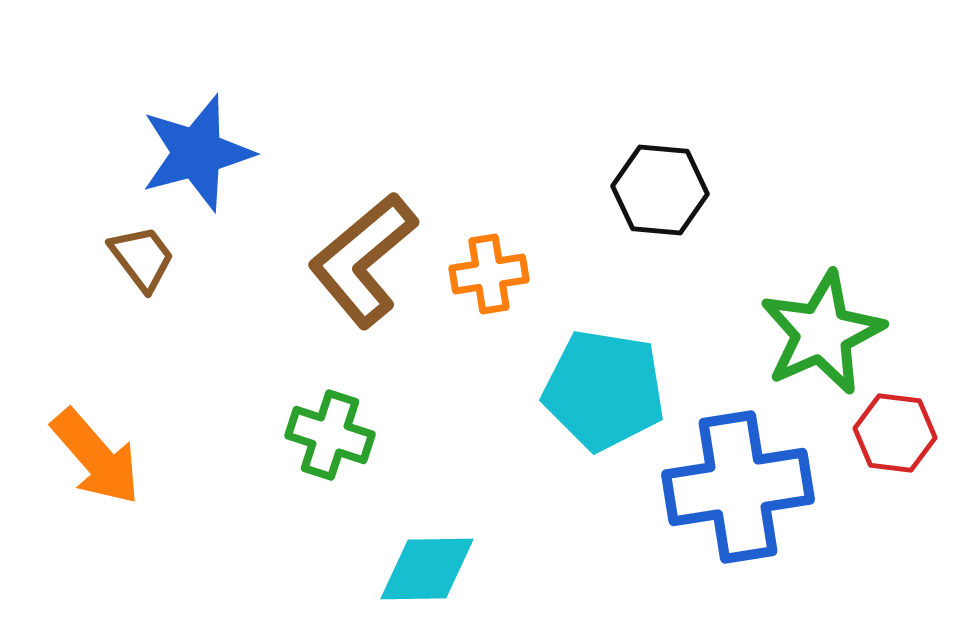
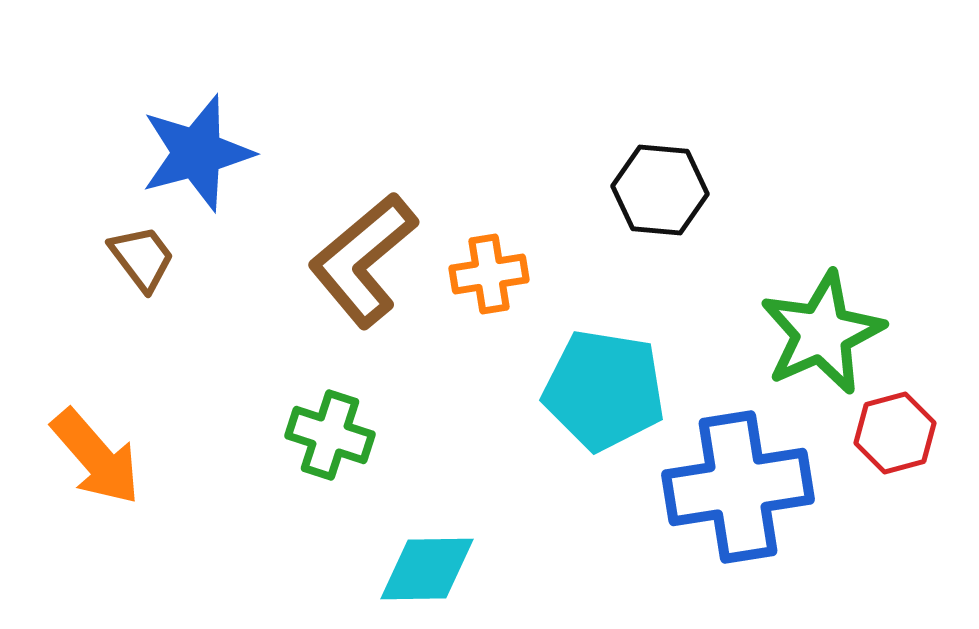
red hexagon: rotated 22 degrees counterclockwise
